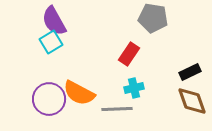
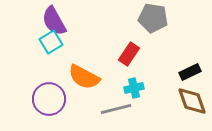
orange semicircle: moved 5 px right, 16 px up
gray line: moved 1 px left; rotated 12 degrees counterclockwise
